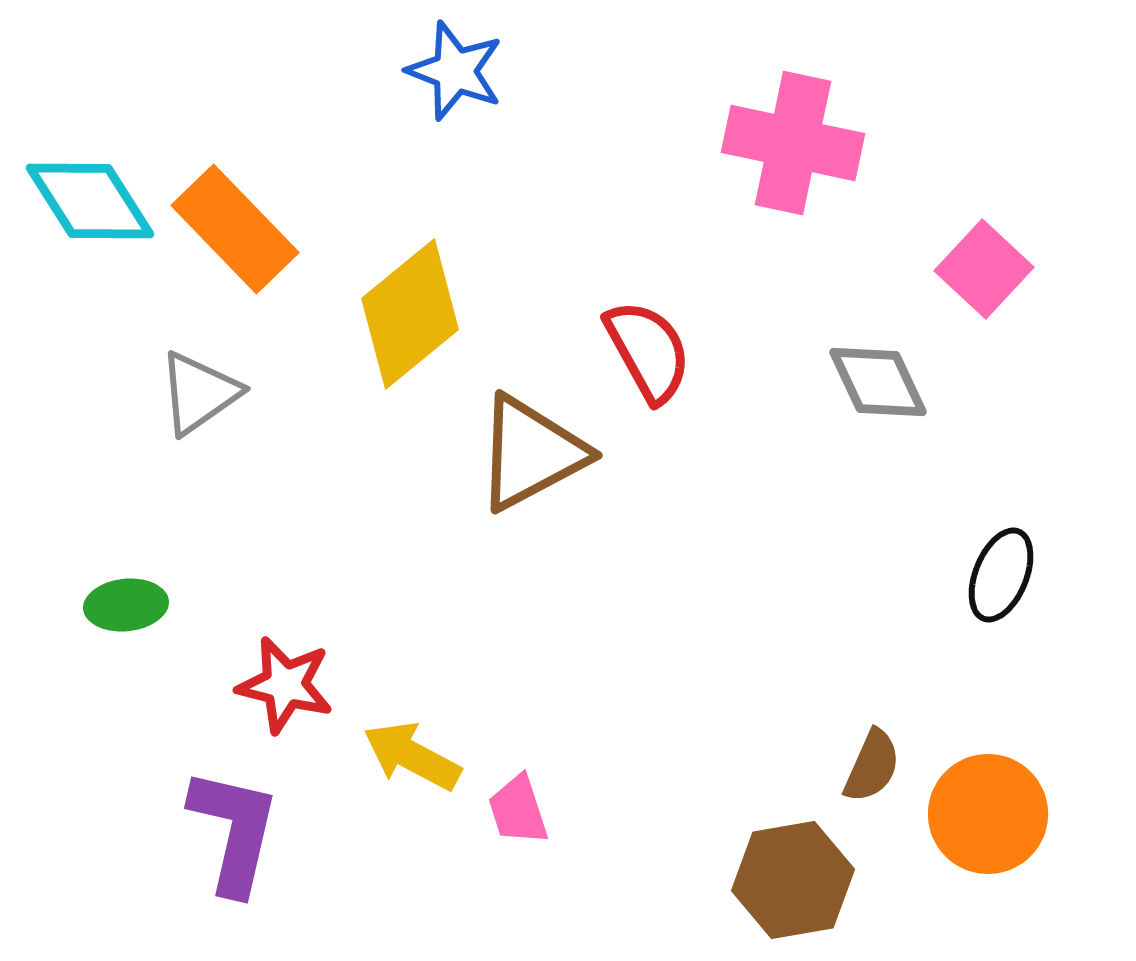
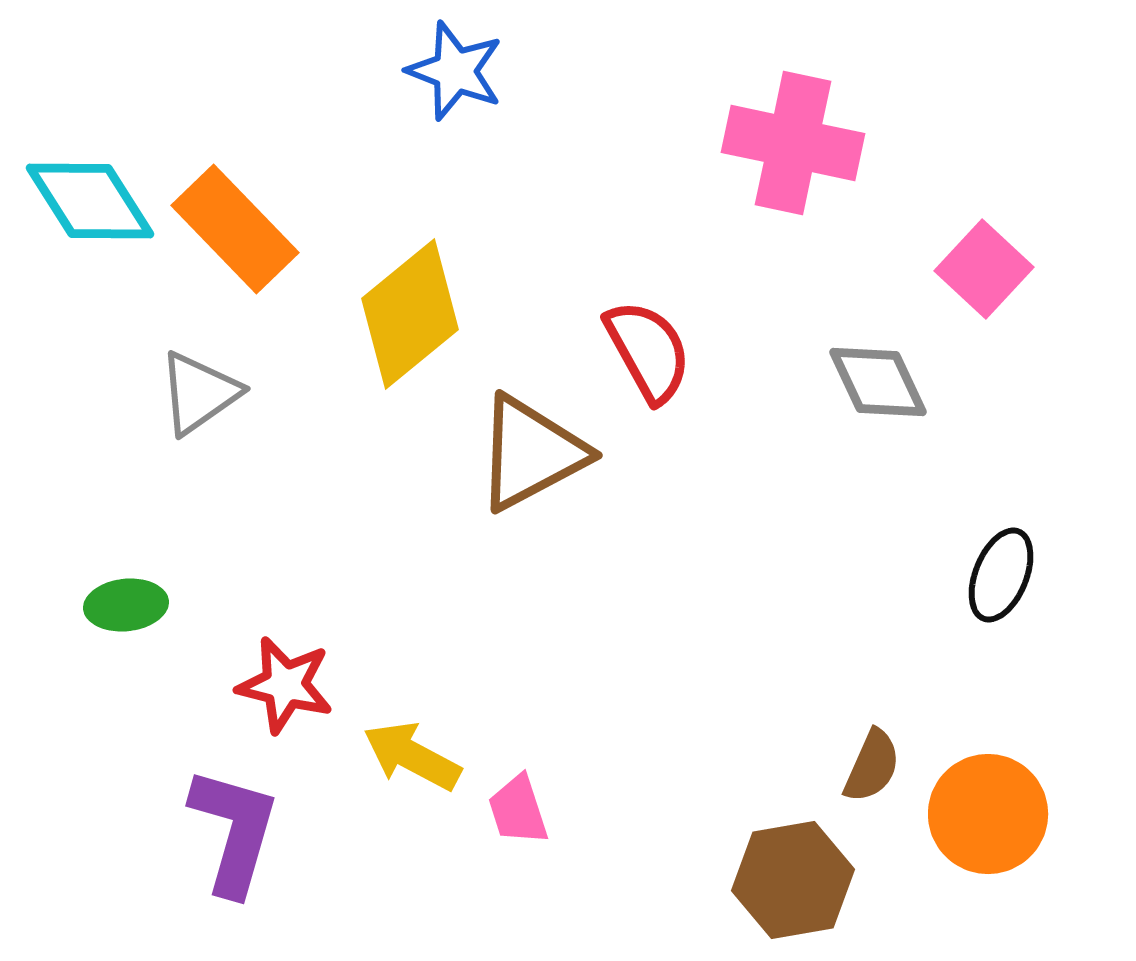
purple L-shape: rotated 3 degrees clockwise
